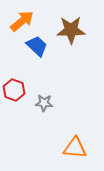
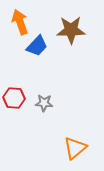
orange arrow: moved 2 px left, 1 px down; rotated 70 degrees counterclockwise
blue trapezoid: rotated 90 degrees clockwise
red hexagon: moved 8 px down; rotated 15 degrees counterclockwise
orange triangle: rotated 45 degrees counterclockwise
